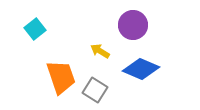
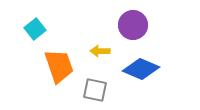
yellow arrow: rotated 30 degrees counterclockwise
orange trapezoid: moved 2 px left, 11 px up
gray square: rotated 20 degrees counterclockwise
